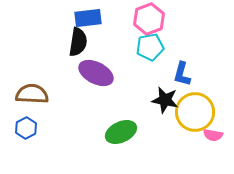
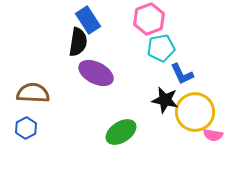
blue rectangle: moved 2 px down; rotated 64 degrees clockwise
cyan pentagon: moved 11 px right, 1 px down
blue L-shape: rotated 40 degrees counterclockwise
brown semicircle: moved 1 px right, 1 px up
green ellipse: rotated 8 degrees counterclockwise
